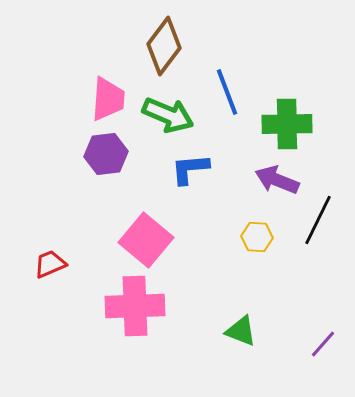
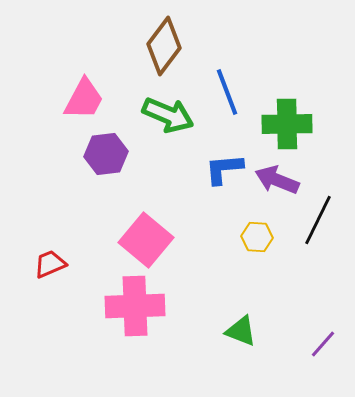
pink trapezoid: moved 24 px left; rotated 24 degrees clockwise
blue L-shape: moved 34 px right
